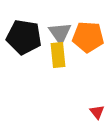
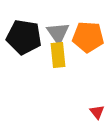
gray triangle: moved 2 px left
